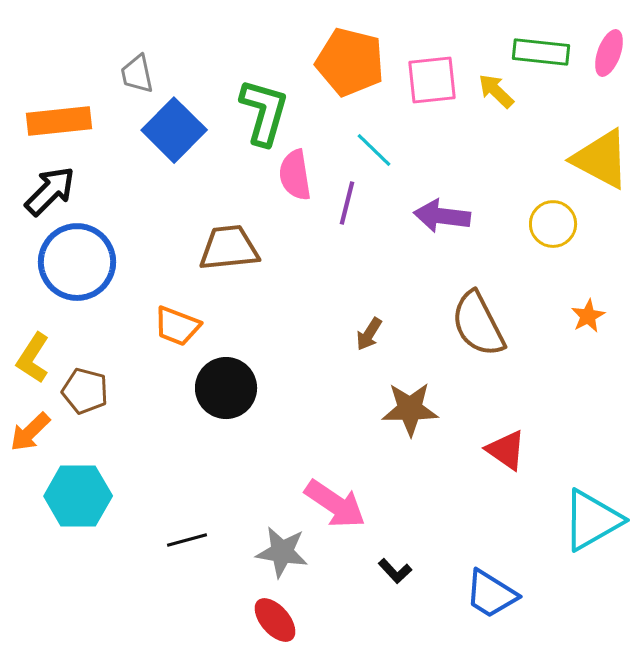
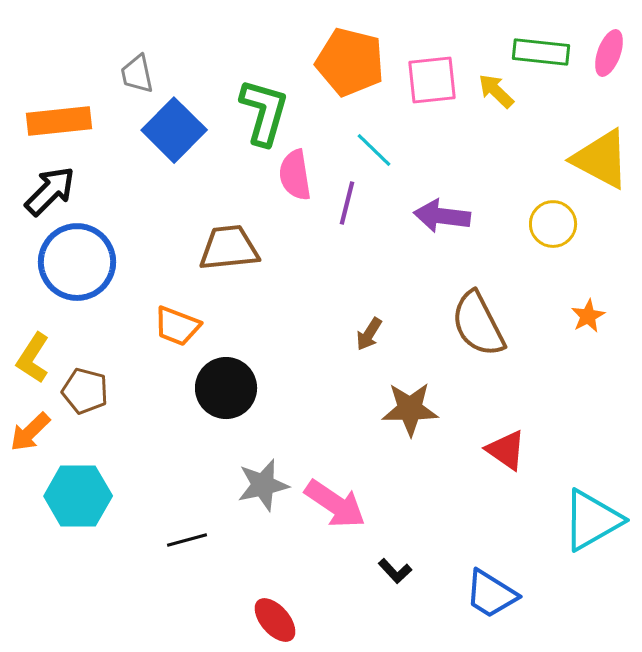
gray star: moved 19 px left, 67 px up; rotated 22 degrees counterclockwise
